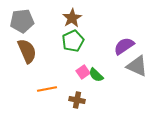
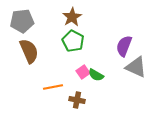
brown star: moved 1 px up
green pentagon: rotated 20 degrees counterclockwise
purple semicircle: rotated 35 degrees counterclockwise
brown semicircle: moved 2 px right
gray triangle: moved 1 px left, 1 px down
green semicircle: rotated 14 degrees counterclockwise
orange line: moved 6 px right, 2 px up
